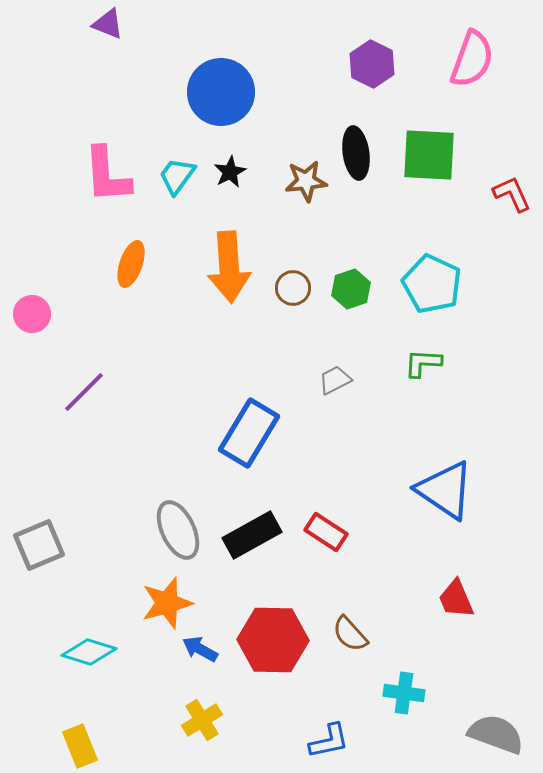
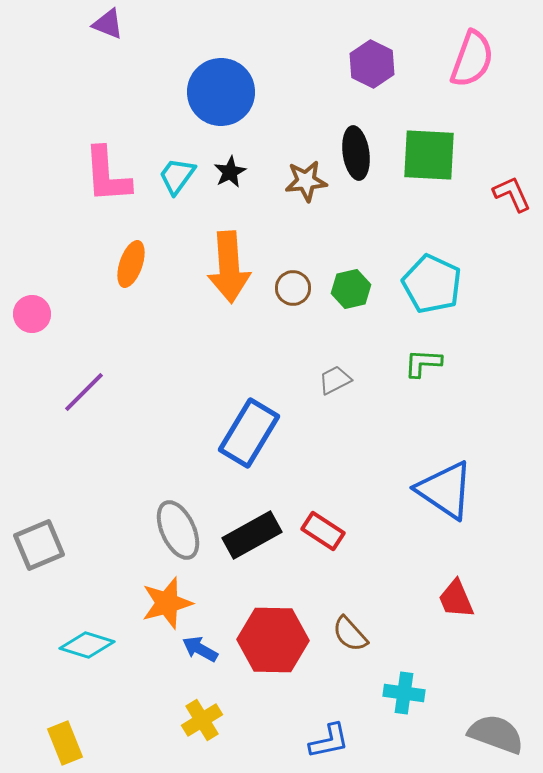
green hexagon: rotated 6 degrees clockwise
red rectangle: moved 3 px left, 1 px up
cyan diamond: moved 2 px left, 7 px up
yellow rectangle: moved 15 px left, 3 px up
